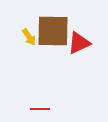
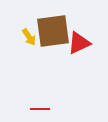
brown square: rotated 9 degrees counterclockwise
